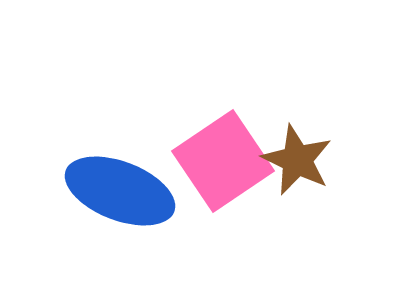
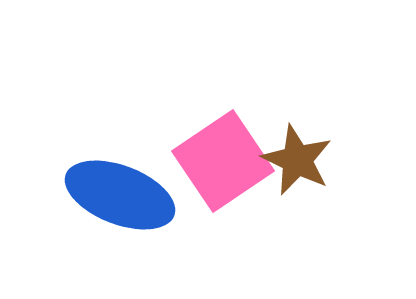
blue ellipse: moved 4 px down
